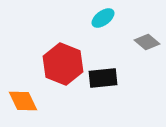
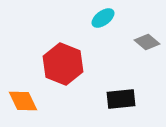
black rectangle: moved 18 px right, 21 px down
